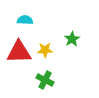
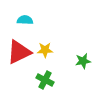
green star: moved 11 px right, 22 px down; rotated 21 degrees clockwise
red triangle: rotated 24 degrees counterclockwise
